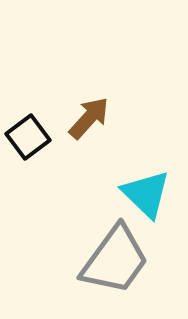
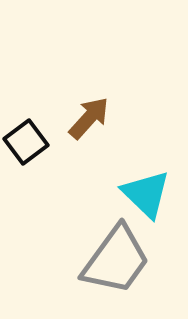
black square: moved 2 px left, 5 px down
gray trapezoid: moved 1 px right
